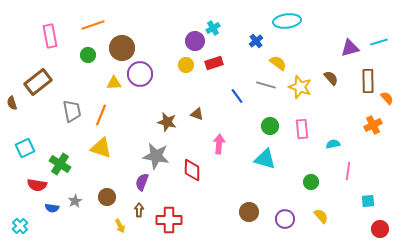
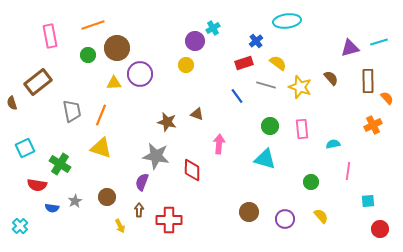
brown circle at (122, 48): moved 5 px left
red rectangle at (214, 63): moved 30 px right
